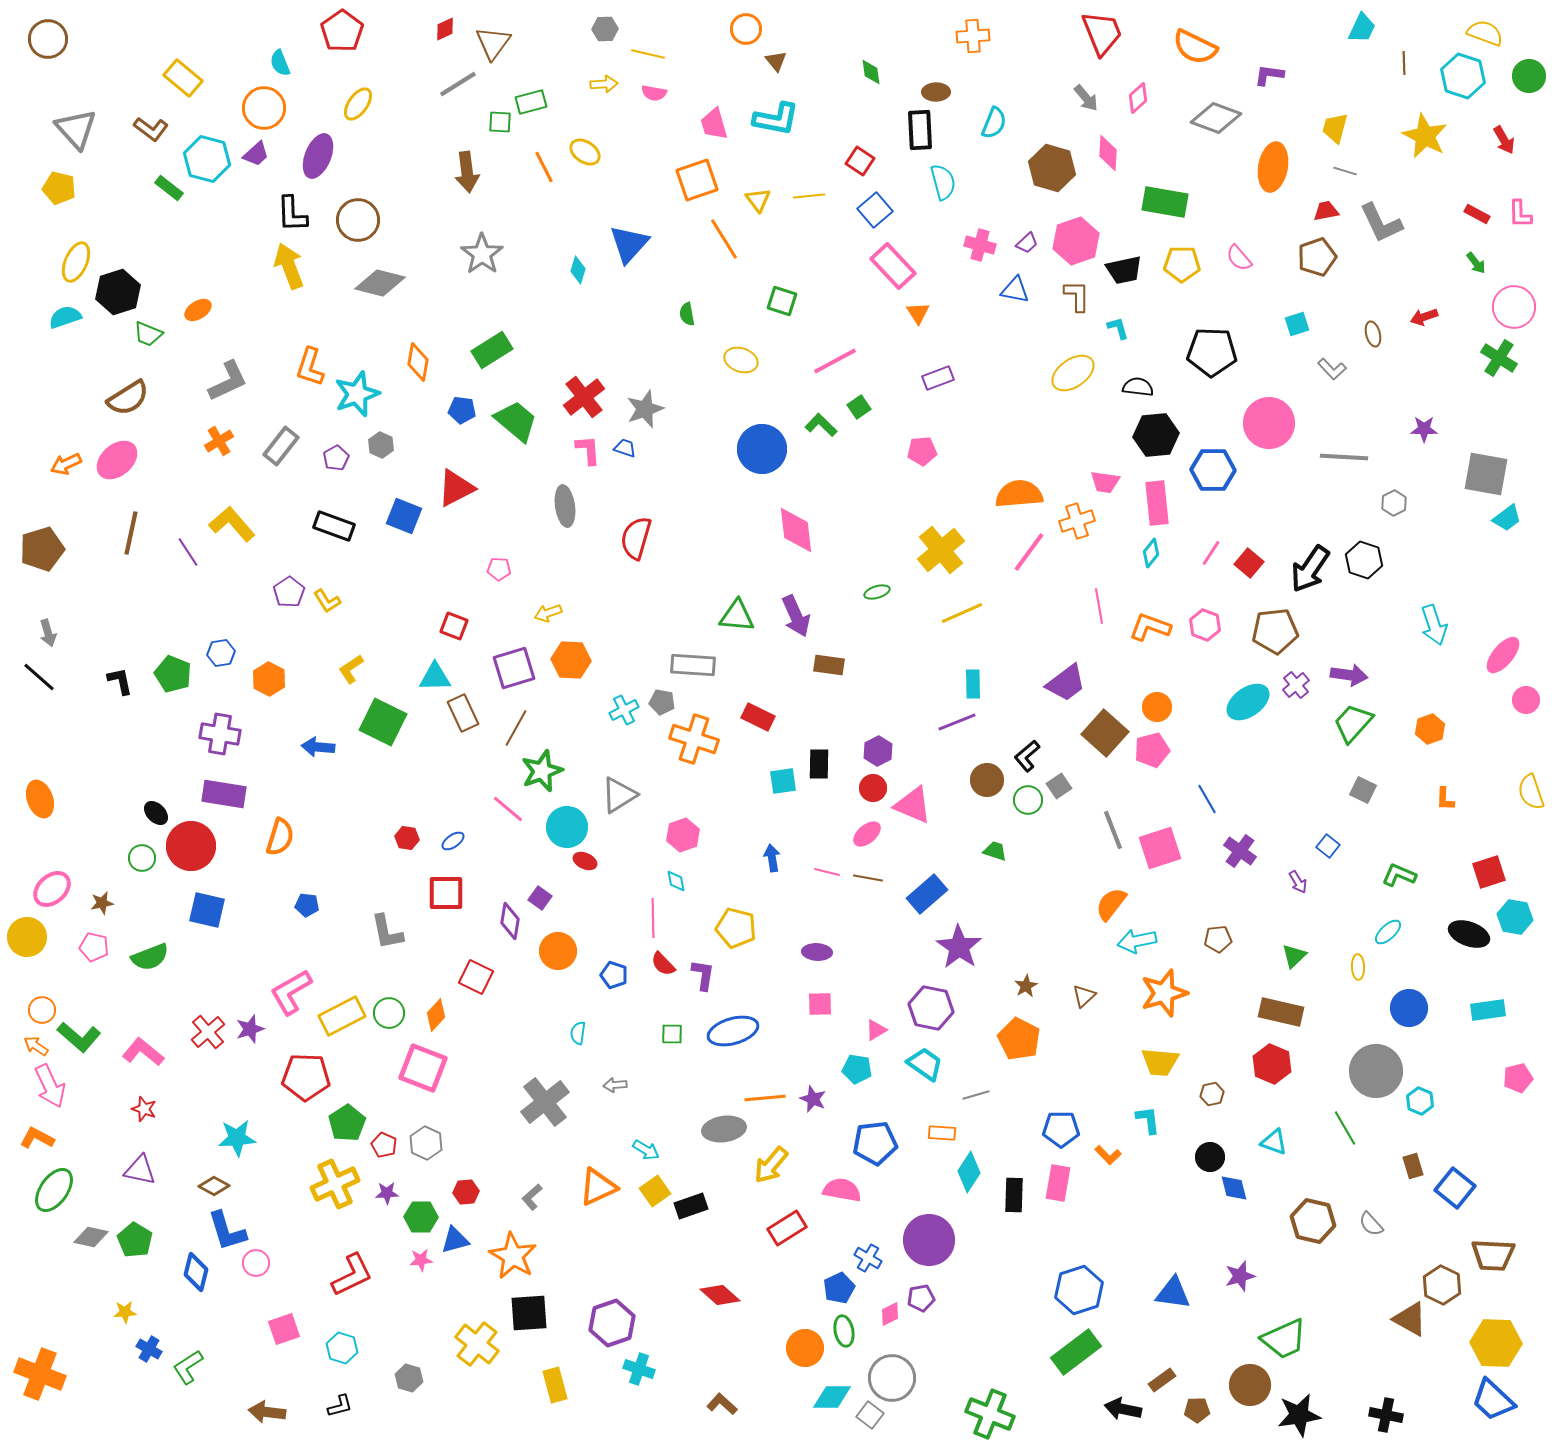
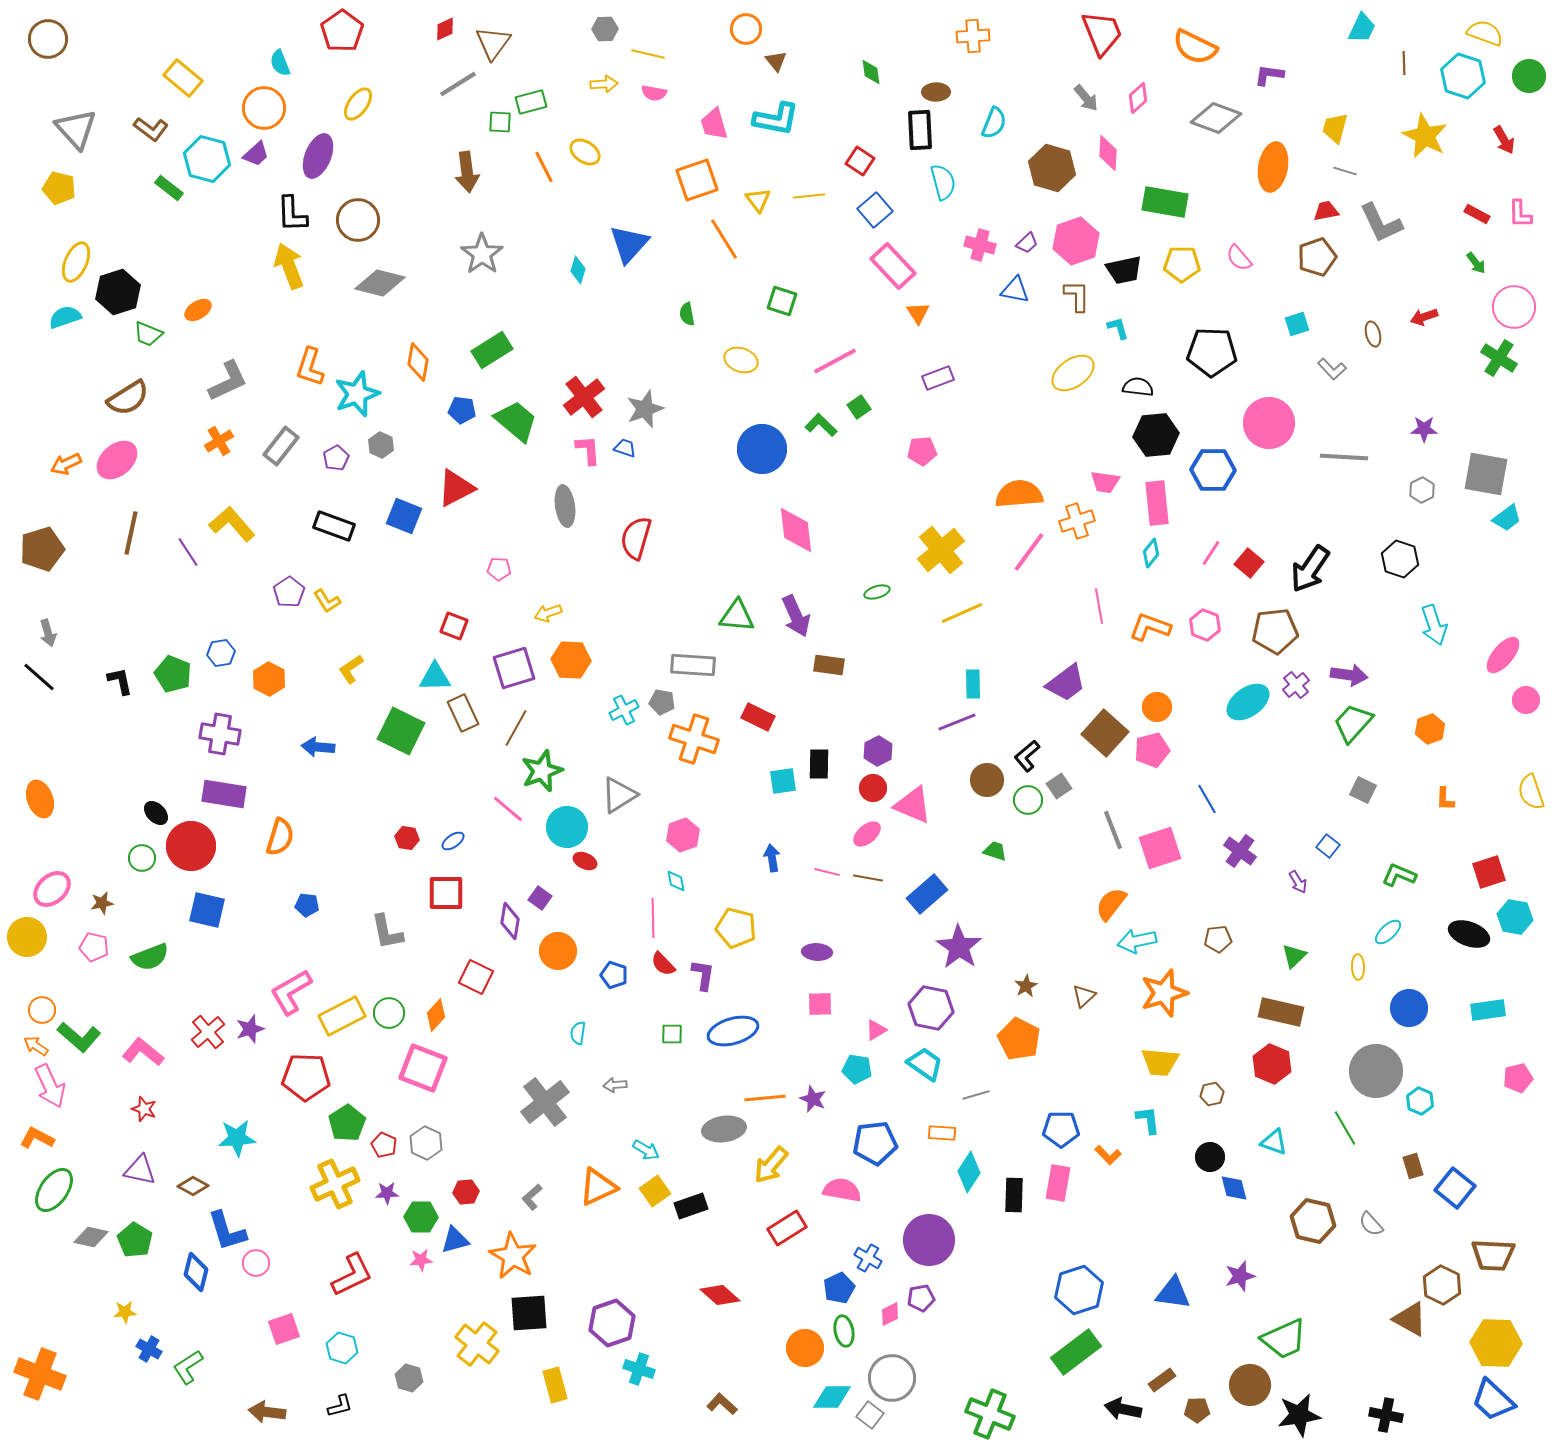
gray hexagon at (1394, 503): moved 28 px right, 13 px up
black hexagon at (1364, 560): moved 36 px right, 1 px up
green square at (383, 722): moved 18 px right, 9 px down
brown diamond at (214, 1186): moved 21 px left
